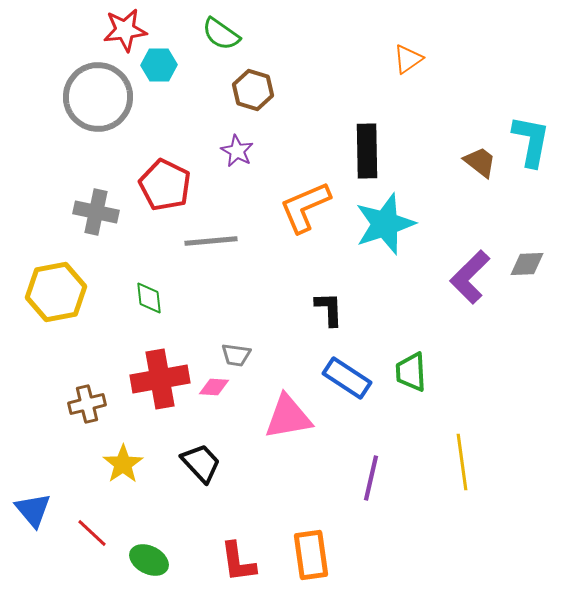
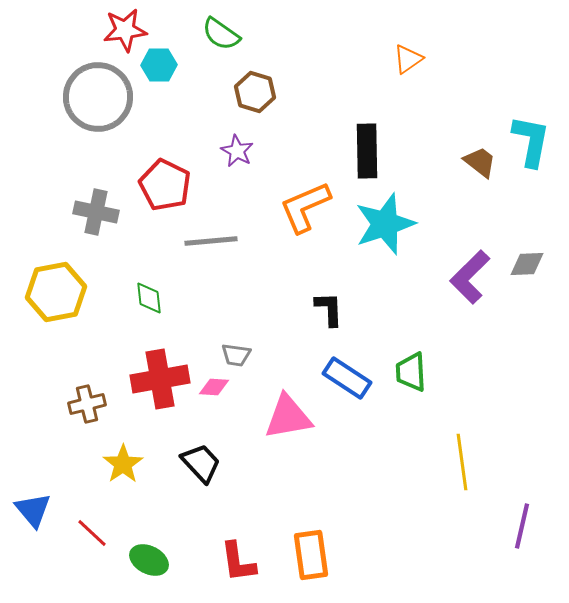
brown hexagon: moved 2 px right, 2 px down
purple line: moved 151 px right, 48 px down
